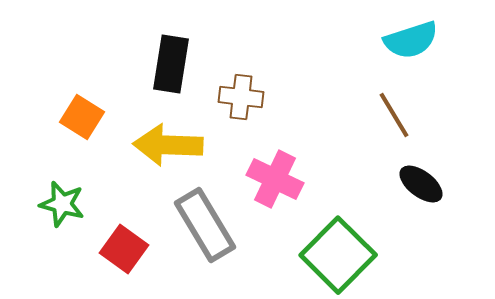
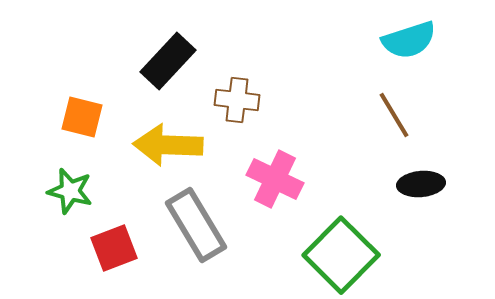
cyan semicircle: moved 2 px left
black rectangle: moved 3 px left, 3 px up; rotated 34 degrees clockwise
brown cross: moved 4 px left, 3 px down
orange square: rotated 18 degrees counterclockwise
black ellipse: rotated 42 degrees counterclockwise
green star: moved 8 px right, 13 px up
gray rectangle: moved 9 px left
red square: moved 10 px left, 1 px up; rotated 33 degrees clockwise
green square: moved 3 px right
